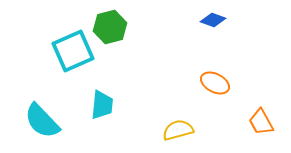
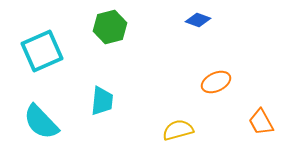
blue diamond: moved 15 px left
cyan square: moved 31 px left
orange ellipse: moved 1 px right, 1 px up; rotated 52 degrees counterclockwise
cyan trapezoid: moved 4 px up
cyan semicircle: moved 1 px left, 1 px down
